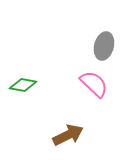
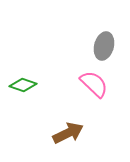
green diamond: rotated 8 degrees clockwise
brown arrow: moved 2 px up
